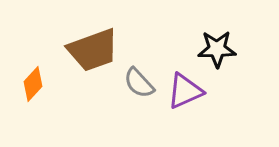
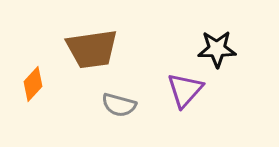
brown trapezoid: moved 1 px left, 1 px up; rotated 12 degrees clockwise
gray semicircle: moved 20 px left, 22 px down; rotated 32 degrees counterclockwise
purple triangle: moved 1 px up; rotated 24 degrees counterclockwise
